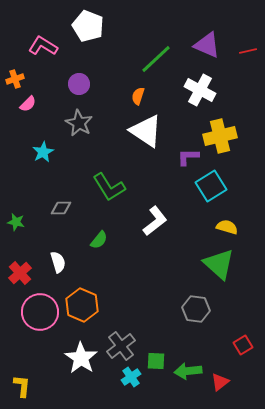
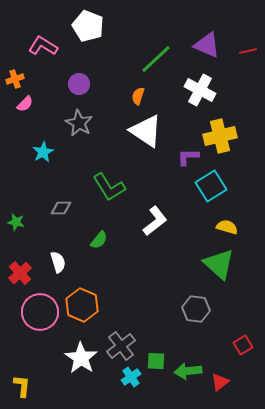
pink semicircle: moved 3 px left
